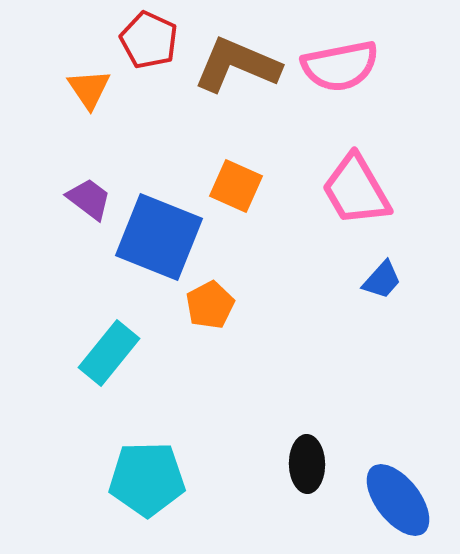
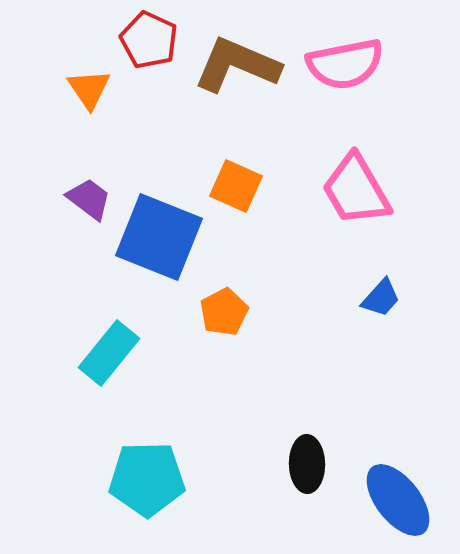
pink semicircle: moved 5 px right, 2 px up
blue trapezoid: moved 1 px left, 18 px down
orange pentagon: moved 14 px right, 7 px down
